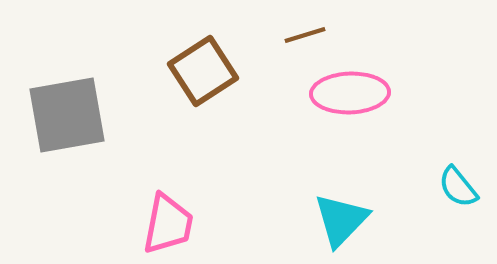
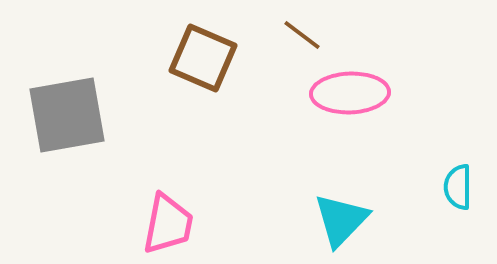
brown line: moved 3 px left; rotated 54 degrees clockwise
brown square: moved 13 px up; rotated 34 degrees counterclockwise
cyan semicircle: rotated 39 degrees clockwise
